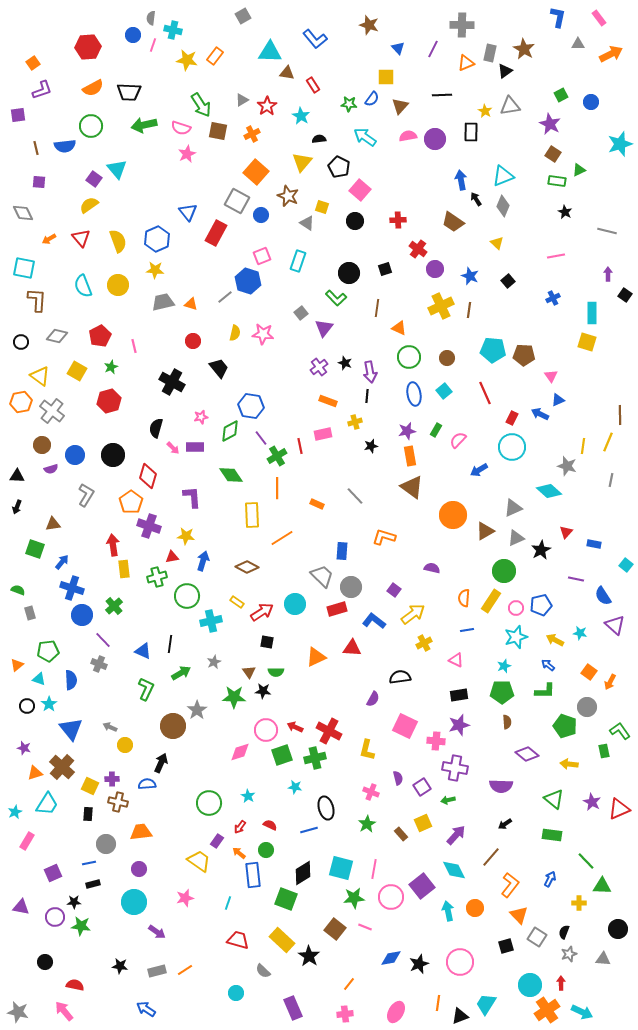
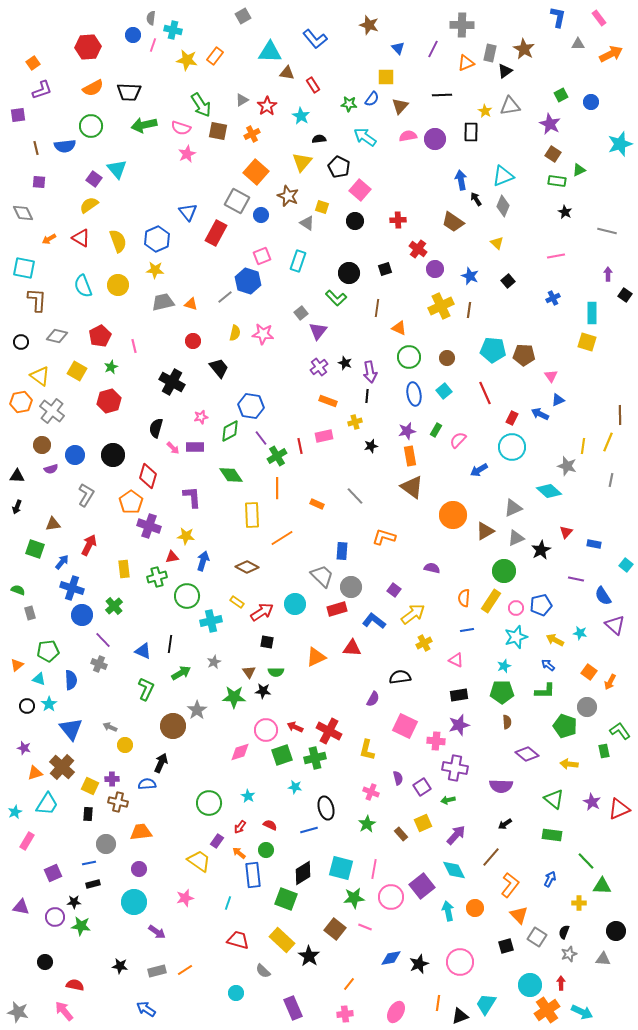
red triangle at (81, 238): rotated 18 degrees counterclockwise
purple triangle at (324, 328): moved 6 px left, 3 px down
pink rectangle at (323, 434): moved 1 px right, 2 px down
red arrow at (113, 545): moved 24 px left; rotated 35 degrees clockwise
black circle at (618, 929): moved 2 px left, 2 px down
